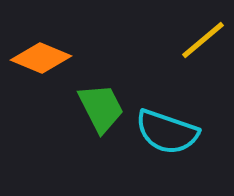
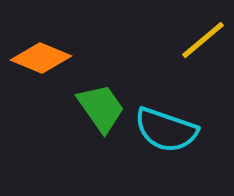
green trapezoid: rotated 8 degrees counterclockwise
cyan semicircle: moved 1 px left, 2 px up
